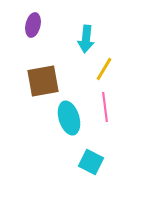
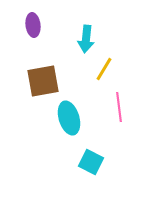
purple ellipse: rotated 20 degrees counterclockwise
pink line: moved 14 px right
